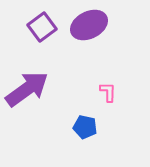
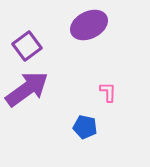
purple square: moved 15 px left, 19 px down
